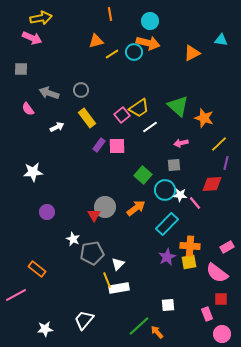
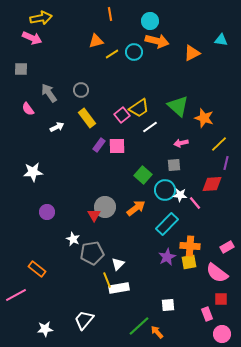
orange arrow at (148, 43): moved 9 px right, 2 px up
gray arrow at (49, 93): rotated 36 degrees clockwise
